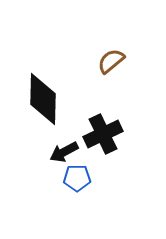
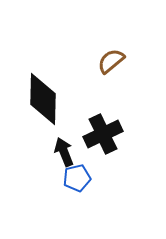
black arrow: rotated 96 degrees clockwise
blue pentagon: rotated 12 degrees counterclockwise
